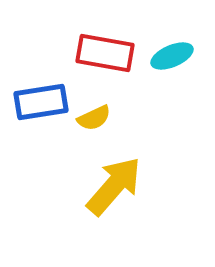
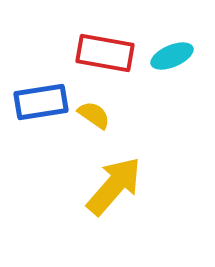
yellow semicircle: moved 3 px up; rotated 120 degrees counterclockwise
